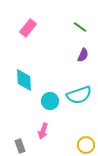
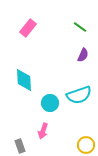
cyan circle: moved 2 px down
